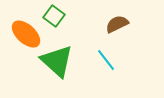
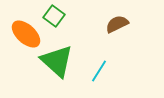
cyan line: moved 7 px left, 11 px down; rotated 70 degrees clockwise
